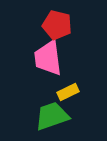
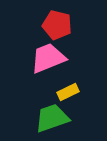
pink trapezoid: rotated 75 degrees clockwise
green trapezoid: moved 2 px down
